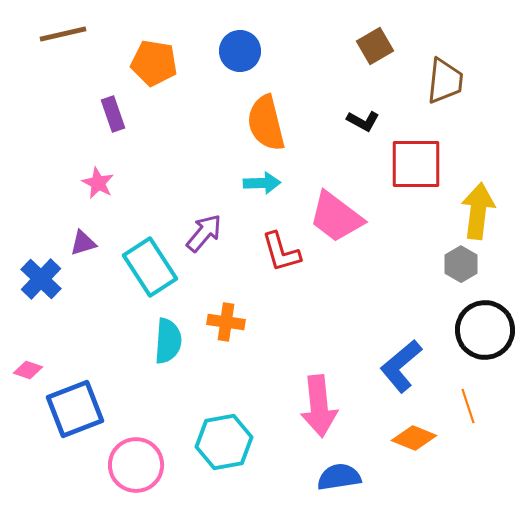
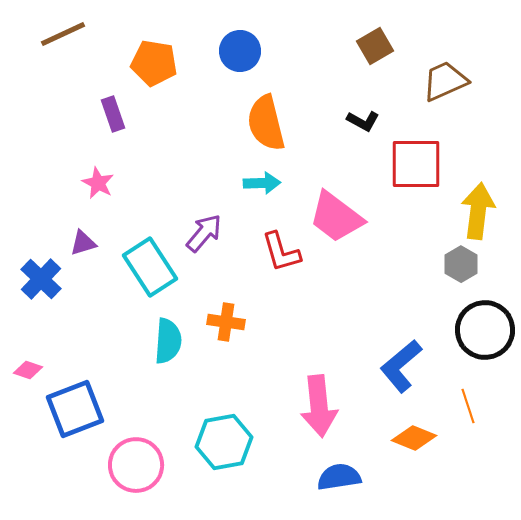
brown line: rotated 12 degrees counterclockwise
brown trapezoid: rotated 120 degrees counterclockwise
